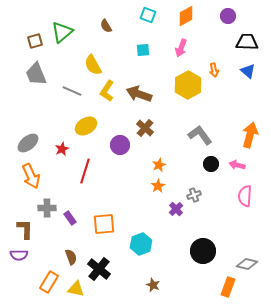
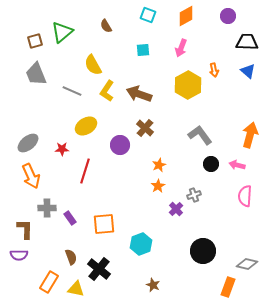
red star at (62, 149): rotated 24 degrees clockwise
